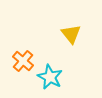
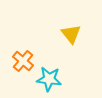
cyan star: moved 1 px left, 2 px down; rotated 20 degrees counterclockwise
